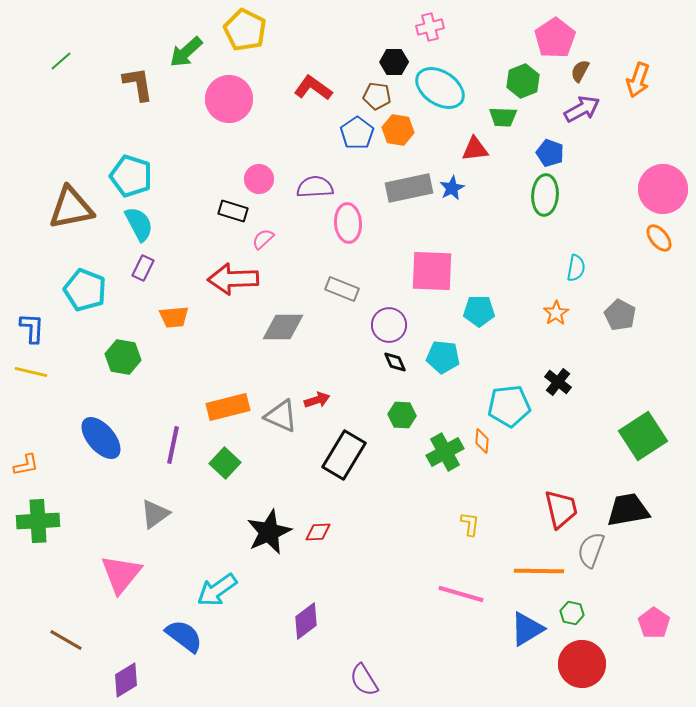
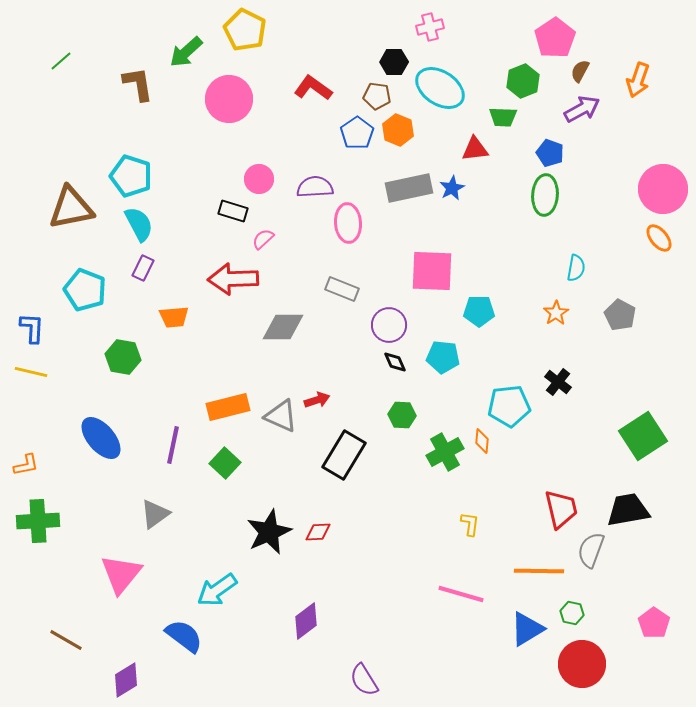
orange hexagon at (398, 130): rotated 12 degrees clockwise
